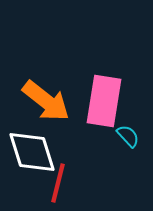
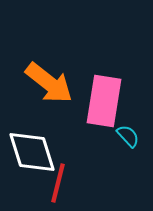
orange arrow: moved 3 px right, 18 px up
